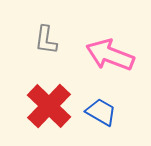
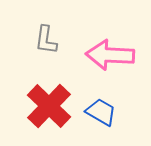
pink arrow: rotated 18 degrees counterclockwise
